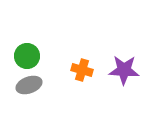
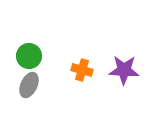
green circle: moved 2 px right
gray ellipse: rotated 45 degrees counterclockwise
